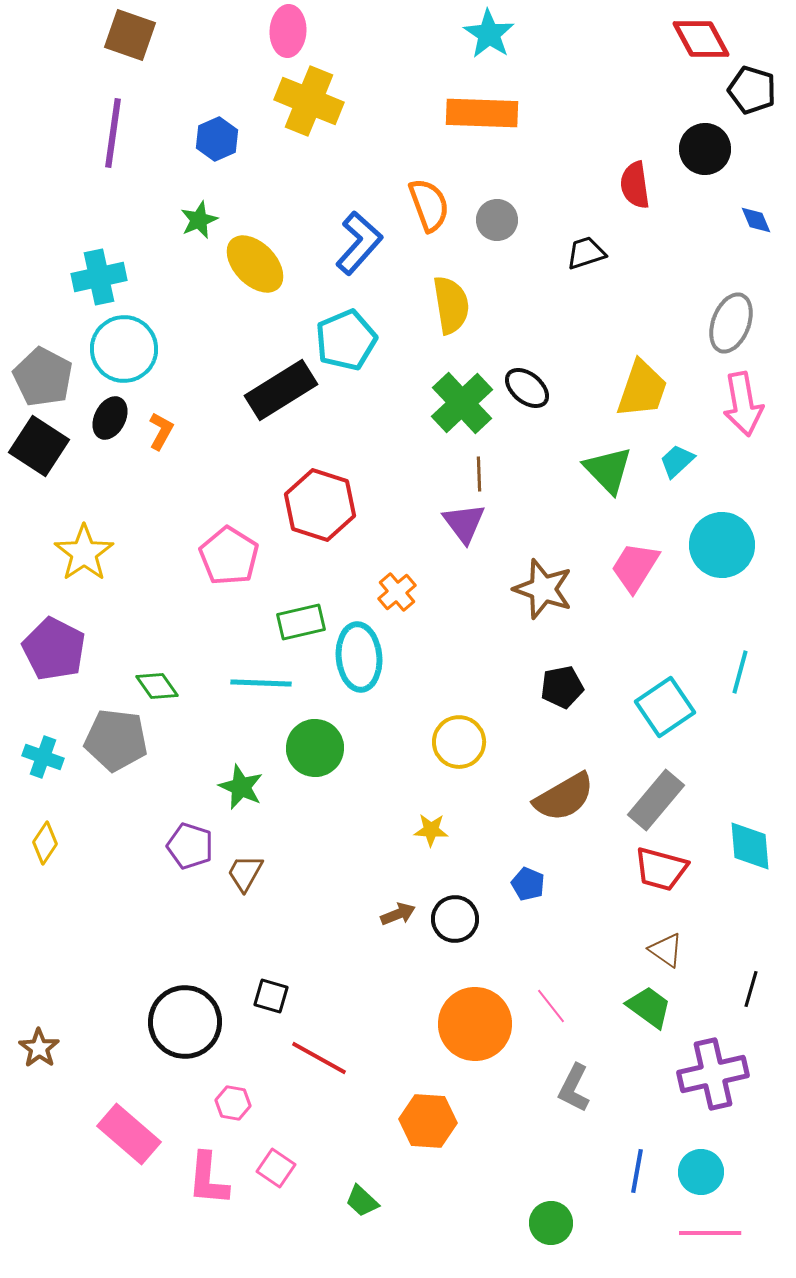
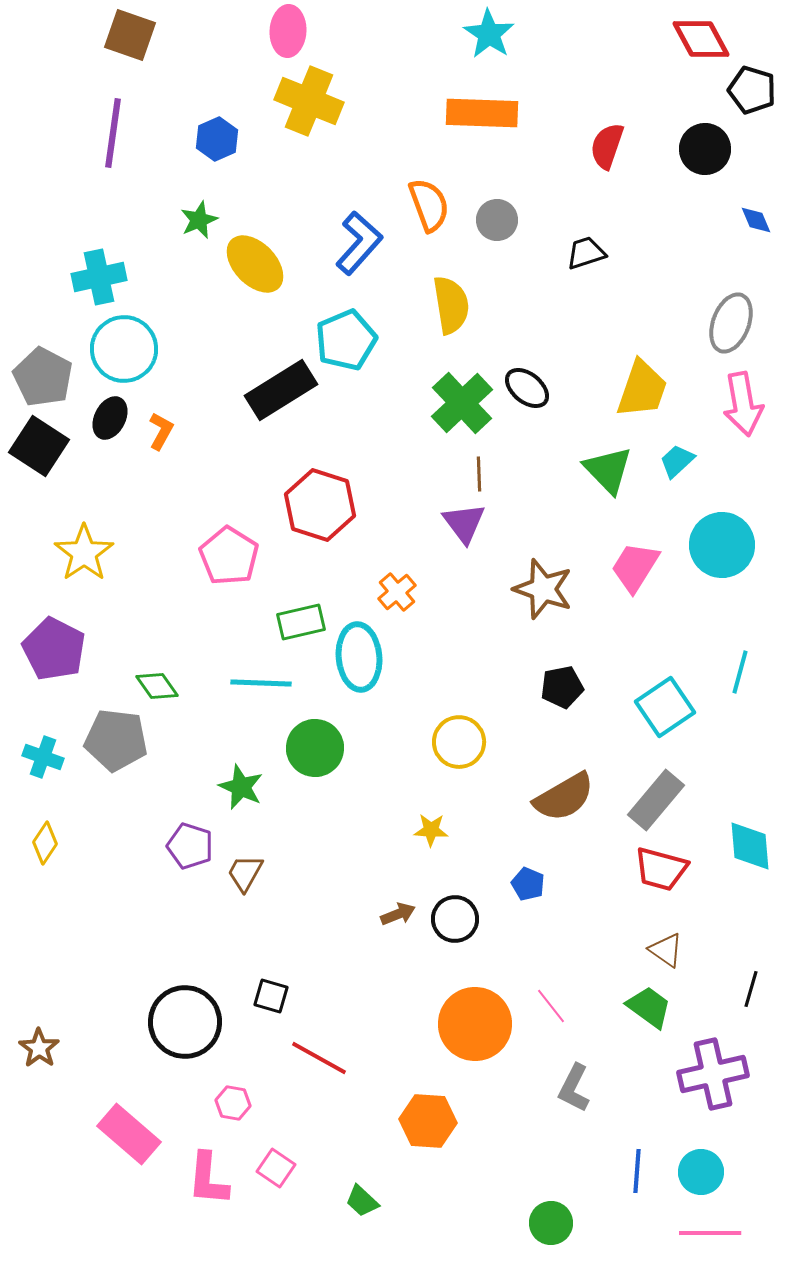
red semicircle at (635, 185): moved 28 px left, 39 px up; rotated 27 degrees clockwise
blue line at (637, 1171): rotated 6 degrees counterclockwise
